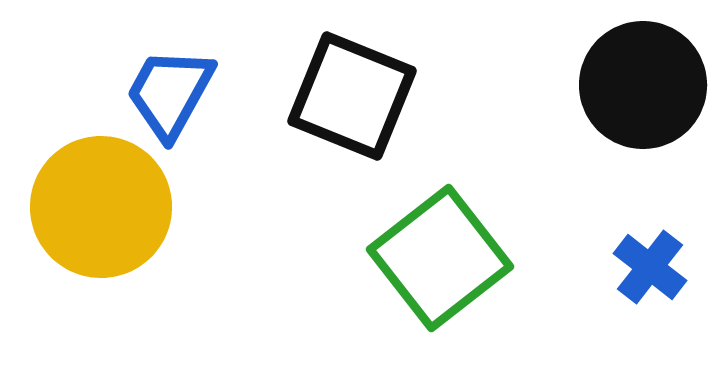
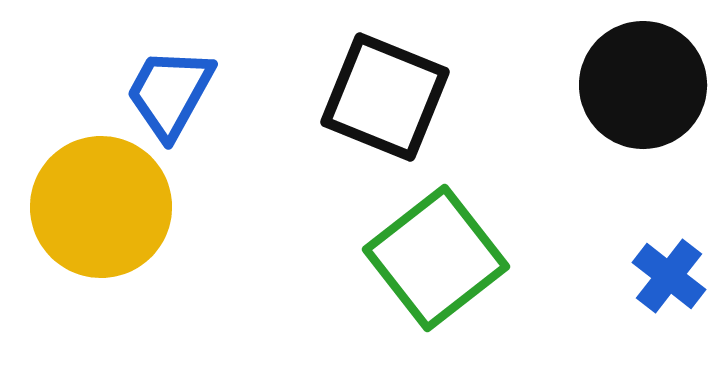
black square: moved 33 px right, 1 px down
green square: moved 4 px left
blue cross: moved 19 px right, 9 px down
